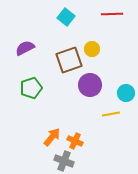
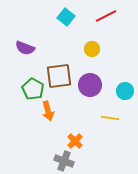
red line: moved 6 px left, 2 px down; rotated 25 degrees counterclockwise
purple semicircle: rotated 132 degrees counterclockwise
brown square: moved 10 px left, 16 px down; rotated 12 degrees clockwise
green pentagon: moved 2 px right, 1 px down; rotated 25 degrees counterclockwise
cyan circle: moved 1 px left, 2 px up
yellow line: moved 1 px left, 4 px down; rotated 18 degrees clockwise
orange arrow: moved 4 px left, 26 px up; rotated 126 degrees clockwise
orange cross: rotated 21 degrees clockwise
